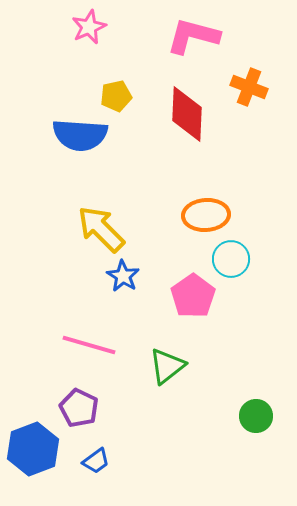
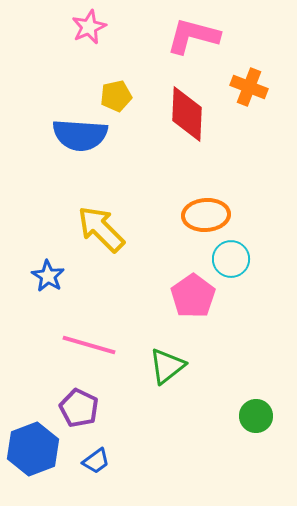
blue star: moved 75 px left
